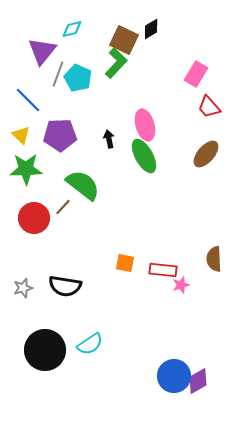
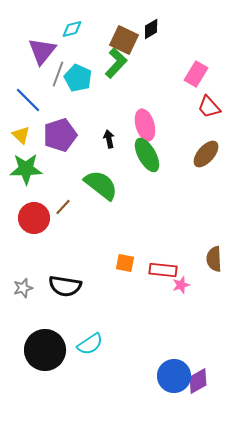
purple pentagon: rotated 16 degrees counterclockwise
green ellipse: moved 3 px right, 1 px up
green semicircle: moved 18 px right
